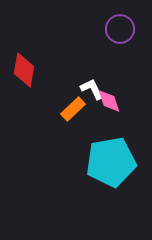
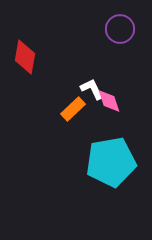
red diamond: moved 1 px right, 13 px up
